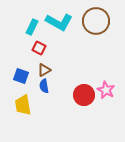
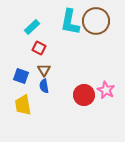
cyan L-shape: moved 11 px right; rotated 72 degrees clockwise
cyan rectangle: rotated 21 degrees clockwise
brown triangle: rotated 32 degrees counterclockwise
